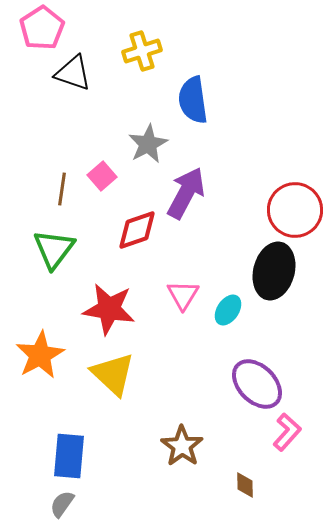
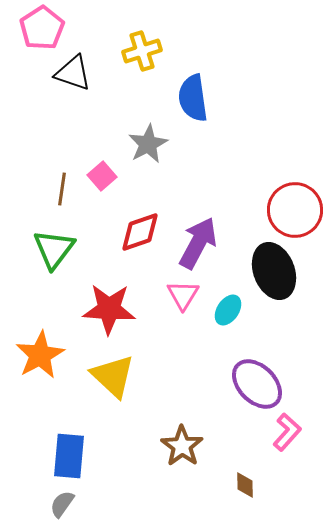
blue semicircle: moved 2 px up
purple arrow: moved 12 px right, 50 px down
red diamond: moved 3 px right, 2 px down
black ellipse: rotated 36 degrees counterclockwise
red star: rotated 6 degrees counterclockwise
yellow triangle: moved 2 px down
